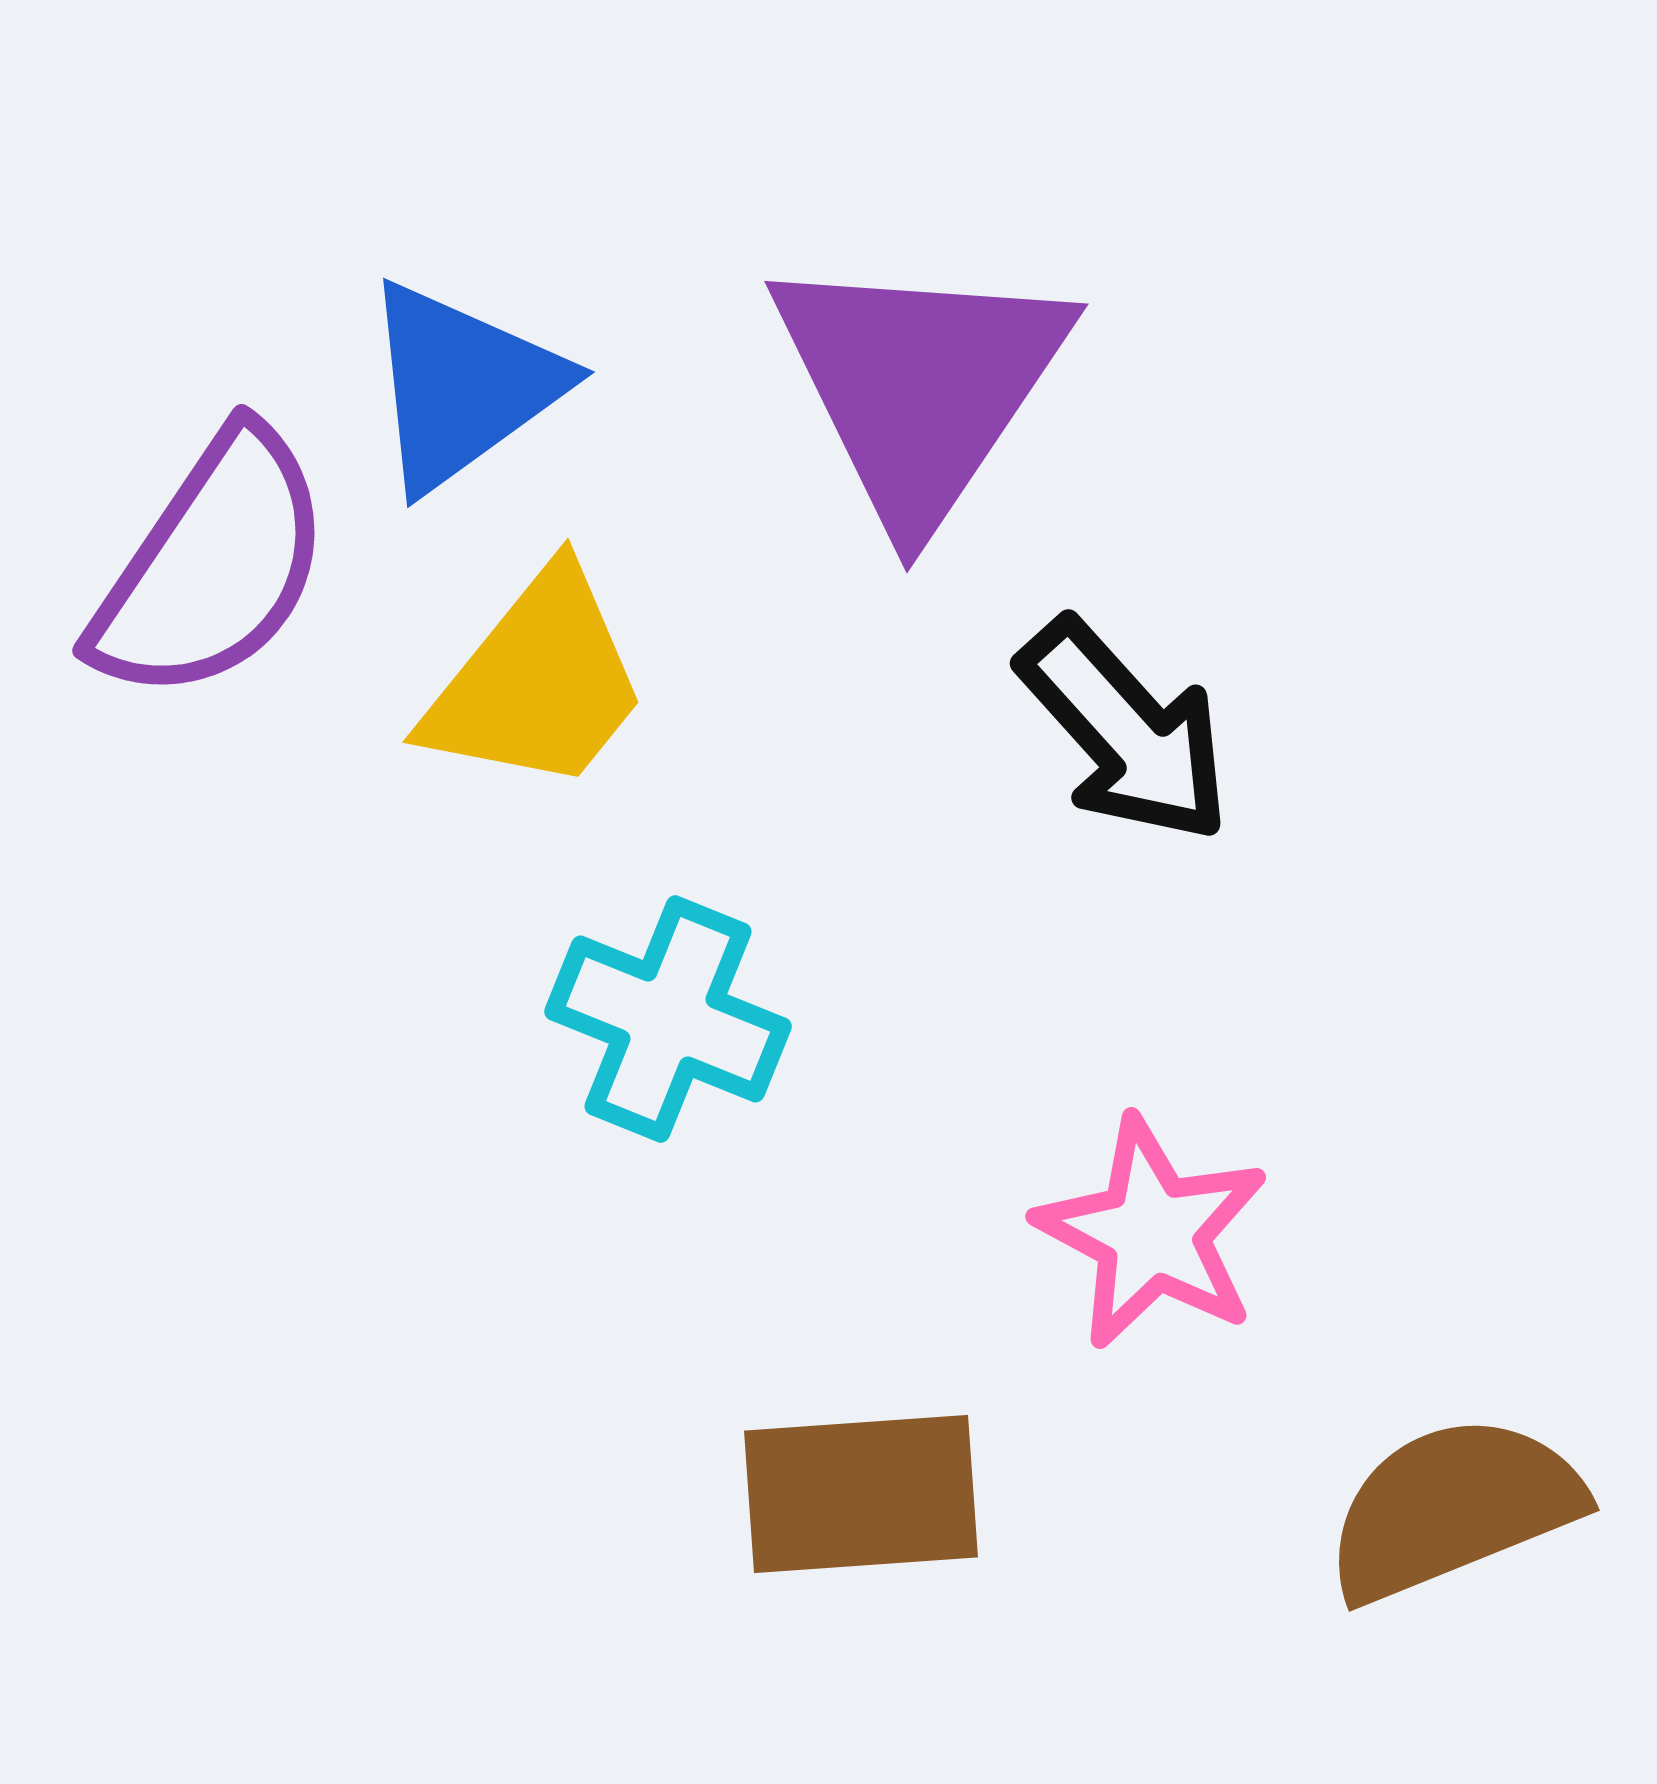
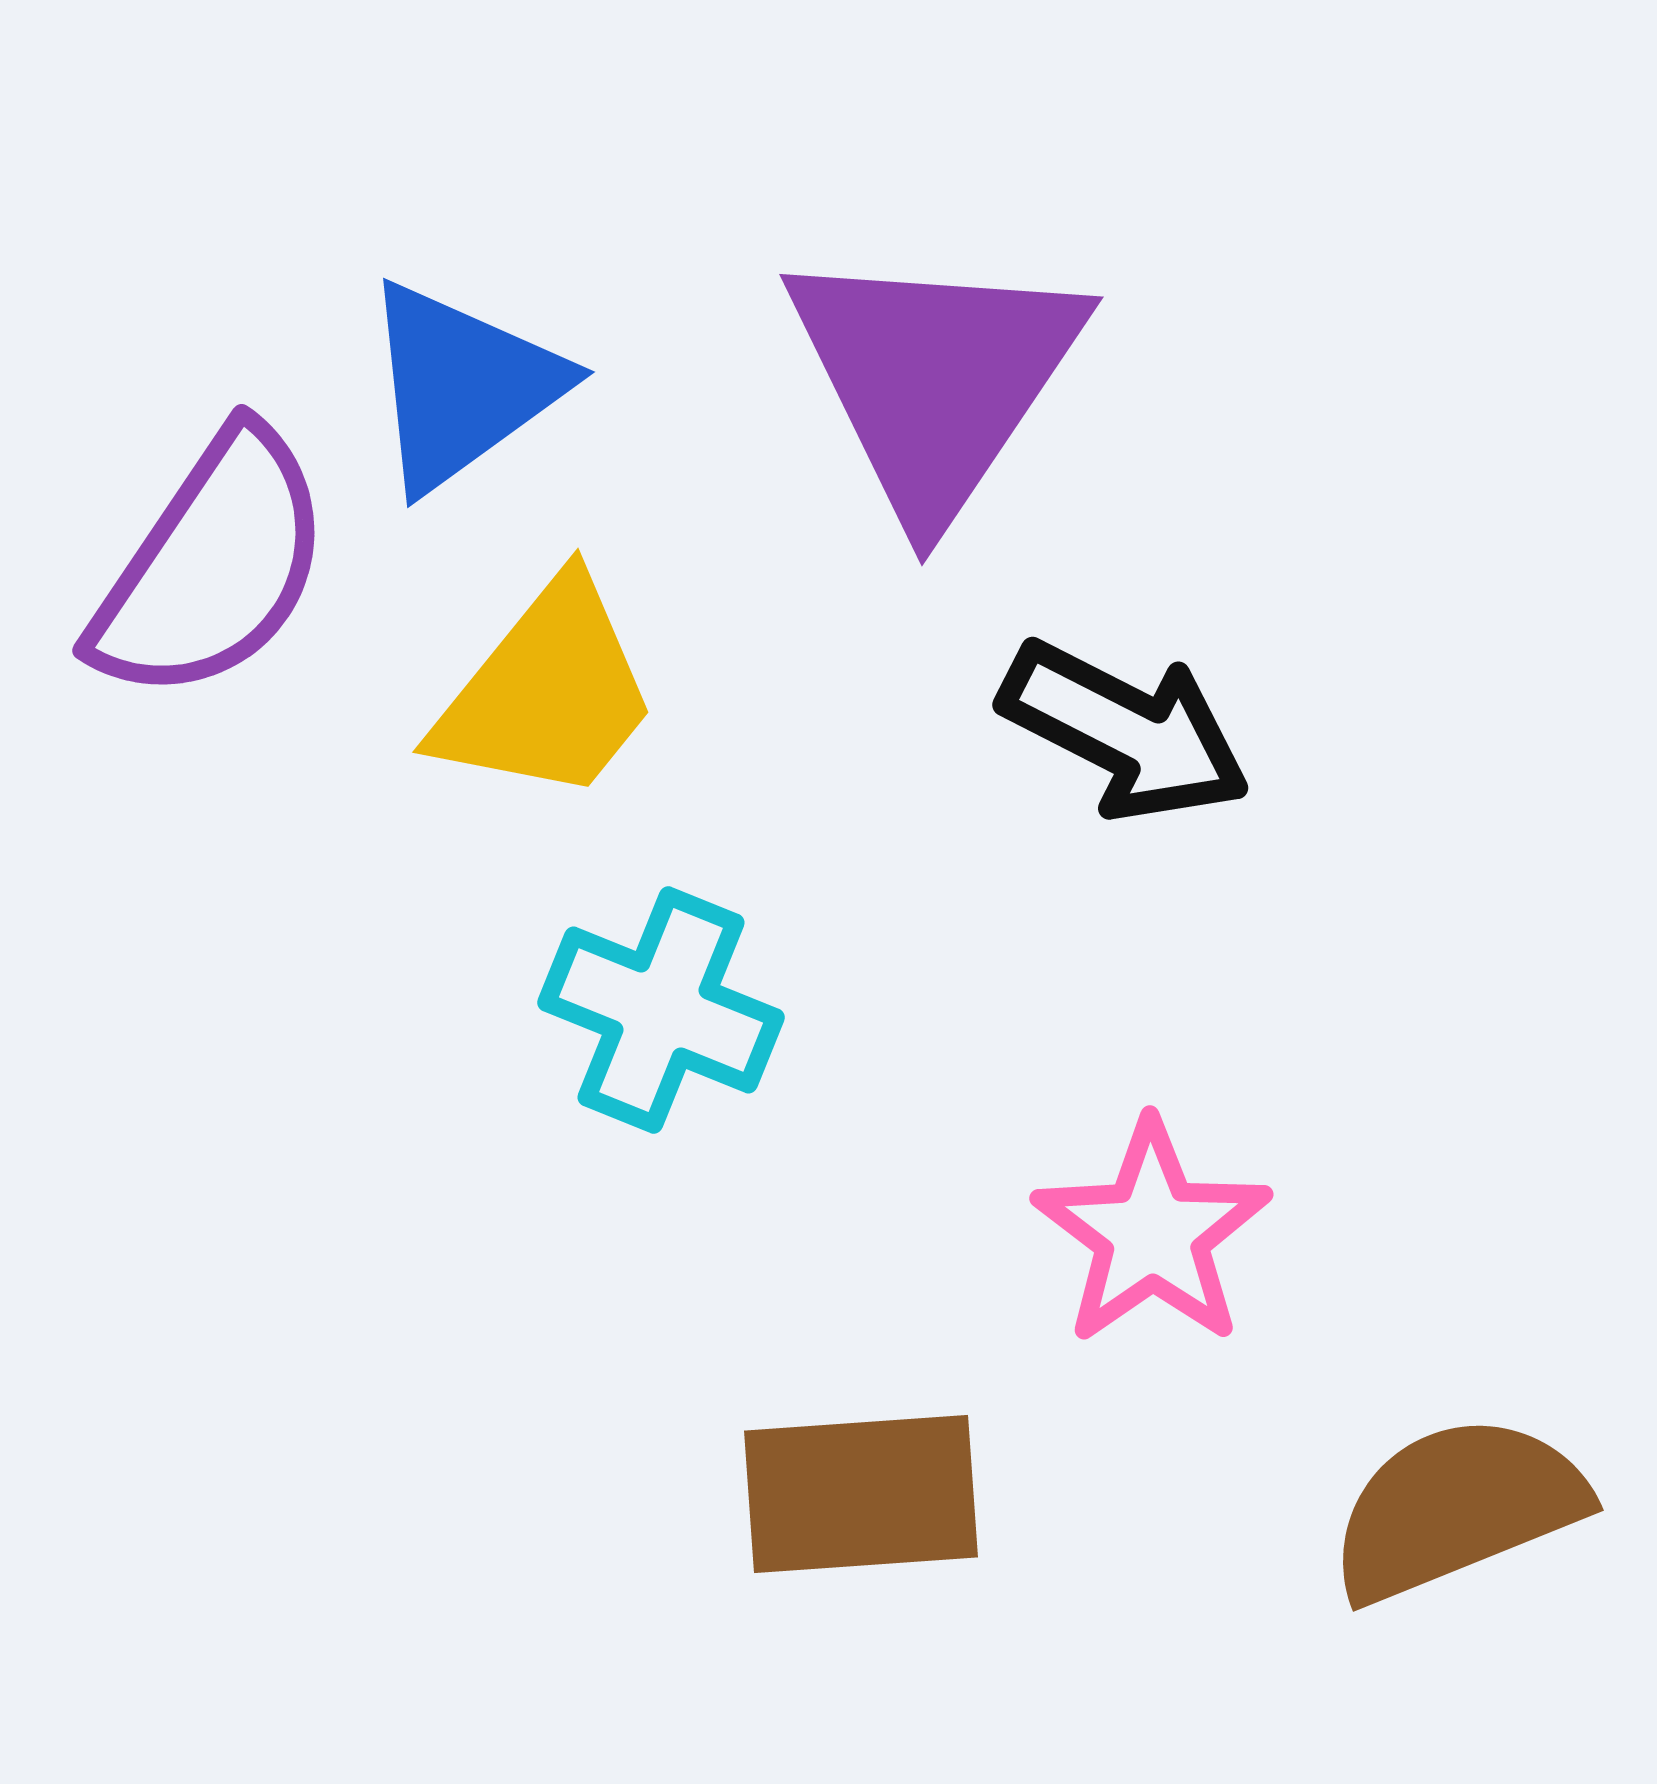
purple triangle: moved 15 px right, 7 px up
yellow trapezoid: moved 10 px right, 10 px down
black arrow: rotated 21 degrees counterclockwise
cyan cross: moved 7 px left, 9 px up
pink star: rotated 9 degrees clockwise
brown semicircle: moved 4 px right
